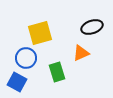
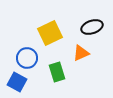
yellow square: moved 10 px right; rotated 10 degrees counterclockwise
blue circle: moved 1 px right
